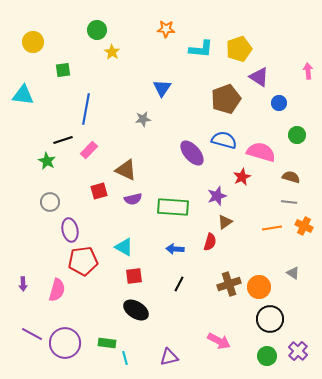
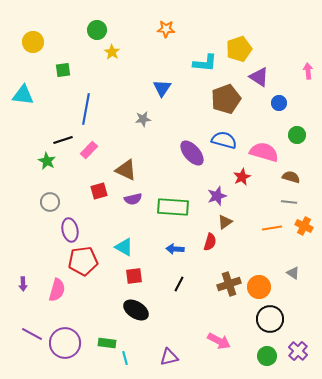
cyan L-shape at (201, 49): moved 4 px right, 14 px down
pink semicircle at (261, 152): moved 3 px right
